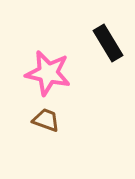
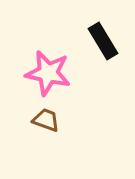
black rectangle: moved 5 px left, 2 px up
